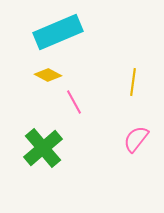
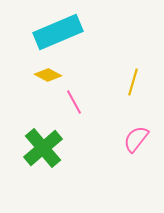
yellow line: rotated 8 degrees clockwise
